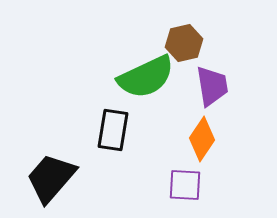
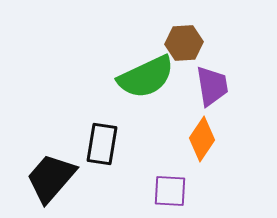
brown hexagon: rotated 9 degrees clockwise
black rectangle: moved 11 px left, 14 px down
purple square: moved 15 px left, 6 px down
